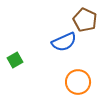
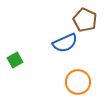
blue semicircle: moved 1 px right, 1 px down
